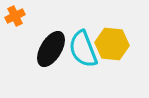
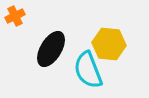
yellow hexagon: moved 3 px left
cyan semicircle: moved 5 px right, 21 px down
